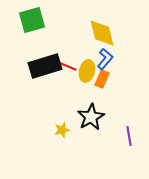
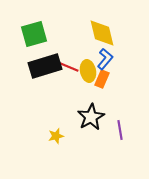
green square: moved 2 px right, 14 px down
red line: moved 2 px right, 1 px down
yellow ellipse: moved 1 px right; rotated 25 degrees counterclockwise
yellow star: moved 6 px left, 6 px down
purple line: moved 9 px left, 6 px up
